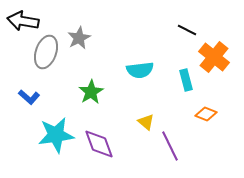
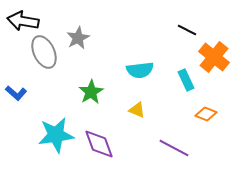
gray star: moved 1 px left
gray ellipse: moved 2 px left; rotated 44 degrees counterclockwise
cyan rectangle: rotated 10 degrees counterclockwise
blue L-shape: moved 13 px left, 4 px up
yellow triangle: moved 9 px left, 12 px up; rotated 18 degrees counterclockwise
purple line: moved 4 px right, 2 px down; rotated 36 degrees counterclockwise
